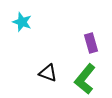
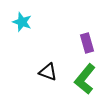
purple rectangle: moved 4 px left
black triangle: moved 1 px up
